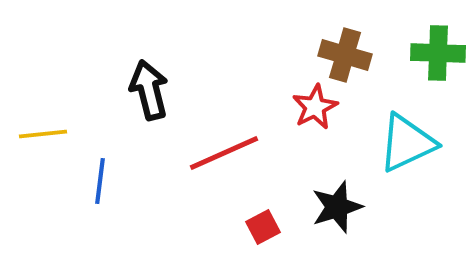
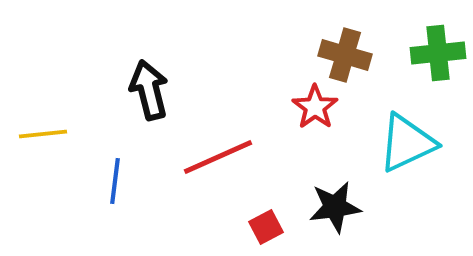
green cross: rotated 8 degrees counterclockwise
red star: rotated 9 degrees counterclockwise
red line: moved 6 px left, 4 px down
blue line: moved 15 px right
black star: moved 2 px left; rotated 10 degrees clockwise
red square: moved 3 px right
